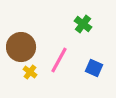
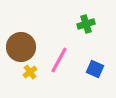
green cross: moved 3 px right; rotated 36 degrees clockwise
blue square: moved 1 px right, 1 px down
yellow cross: rotated 16 degrees clockwise
